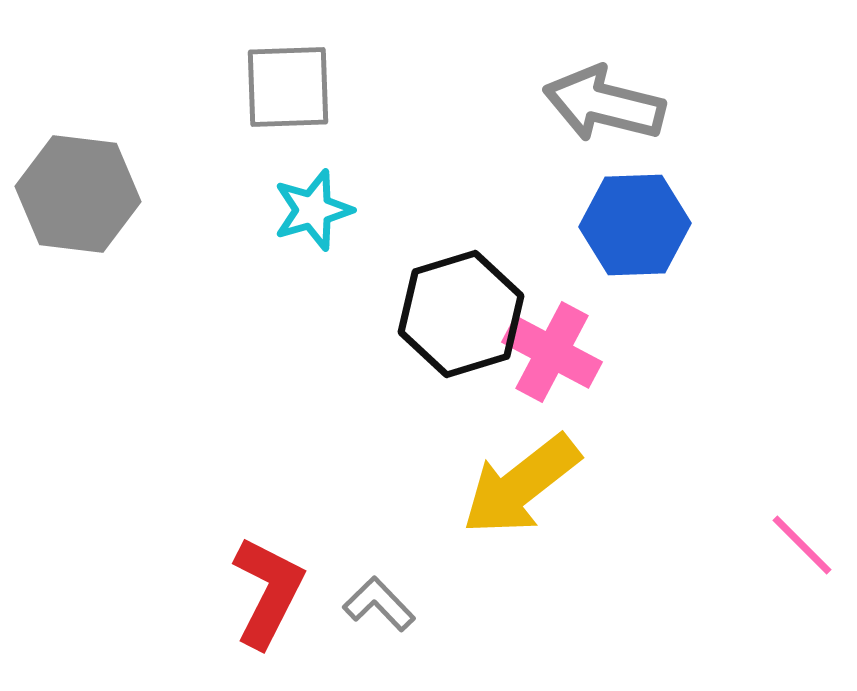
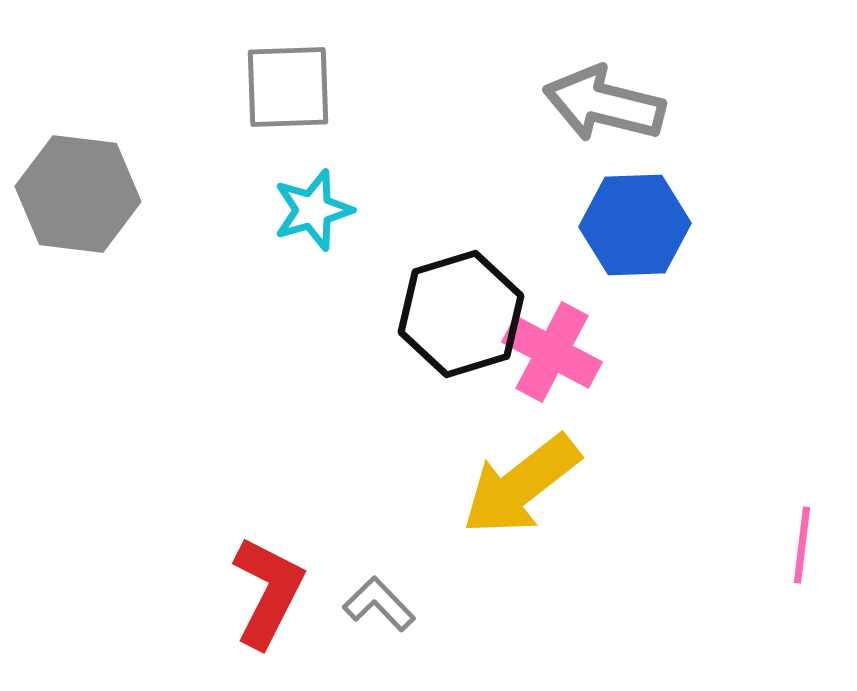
pink line: rotated 52 degrees clockwise
